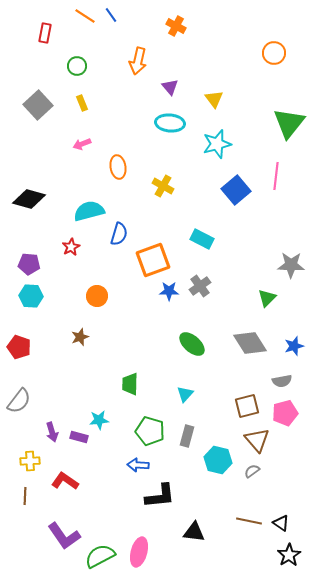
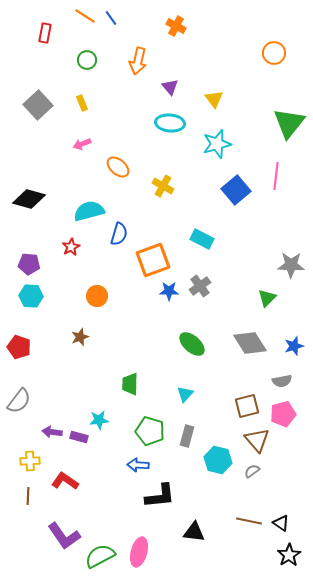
blue line at (111, 15): moved 3 px down
green circle at (77, 66): moved 10 px right, 6 px up
orange ellipse at (118, 167): rotated 40 degrees counterclockwise
pink pentagon at (285, 413): moved 2 px left, 1 px down
purple arrow at (52, 432): rotated 114 degrees clockwise
brown line at (25, 496): moved 3 px right
